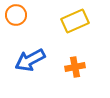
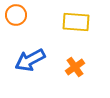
yellow rectangle: moved 1 px right, 1 px down; rotated 28 degrees clockwise
orange cross: rotated 24 degrees counterclockwise
